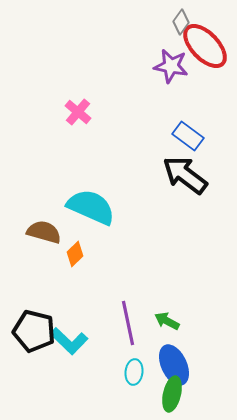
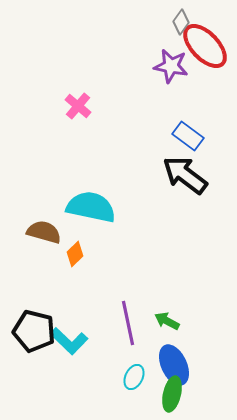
pink cross: moved 6 px up
cyan semicircle: rotated 12 degrees counterclockwise
cyan ellipse: moved 5 px down; rotated 20 degrees clockwise
